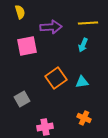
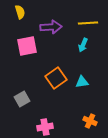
orange cross: moved 6 px right, 3 px down
